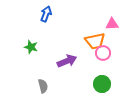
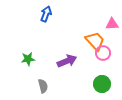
orange trapezoid: rotated 120 degrees counterclockwise
green star: moved 3 px left, 12 px down; rotated 24 degrees counterclockwise
